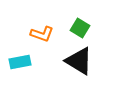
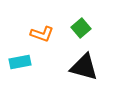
green square: moved 1 px right; rotated 18 degrees clockwise
black triangle: moved 5 px right, 6 px down; rotated 16 degrees counterclockwise
